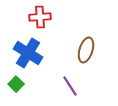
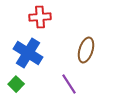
purple line: moved 1 px left, 2 px up
